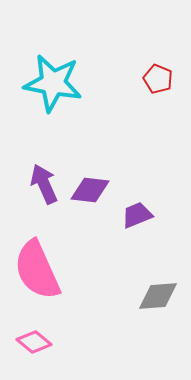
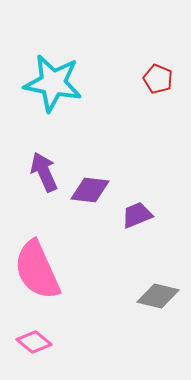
purple arrow: moved 12 px up
gray diamond: rotated 18 degrees clockwise
